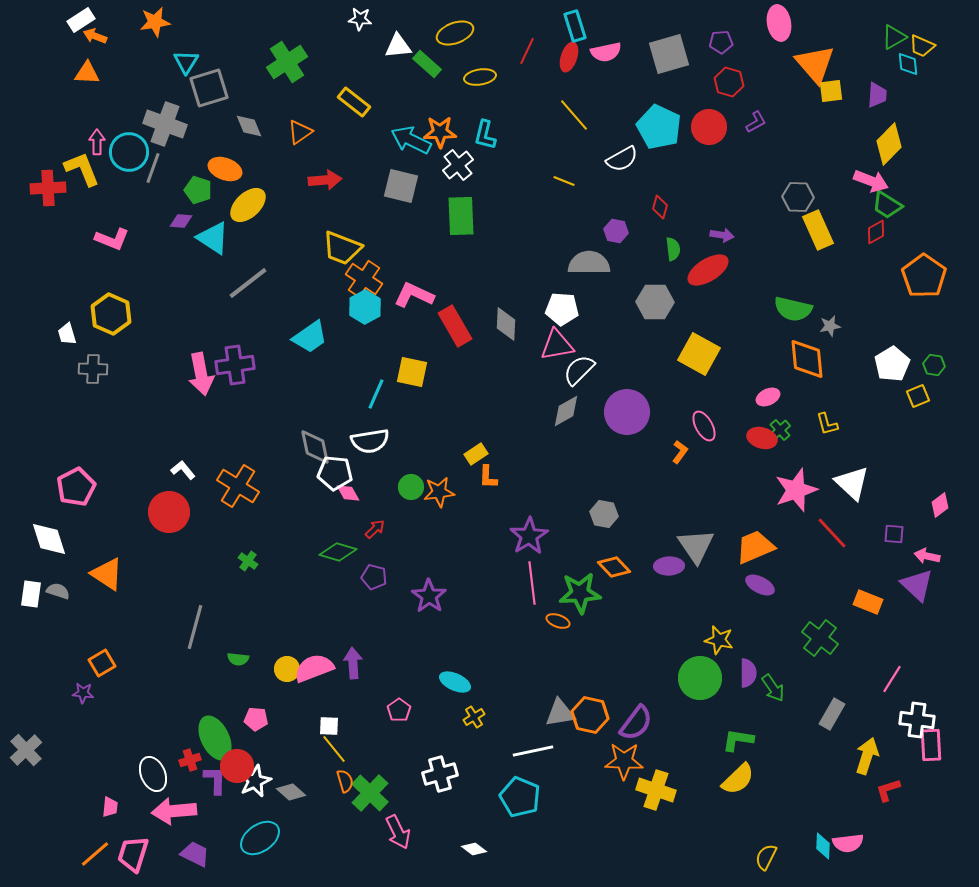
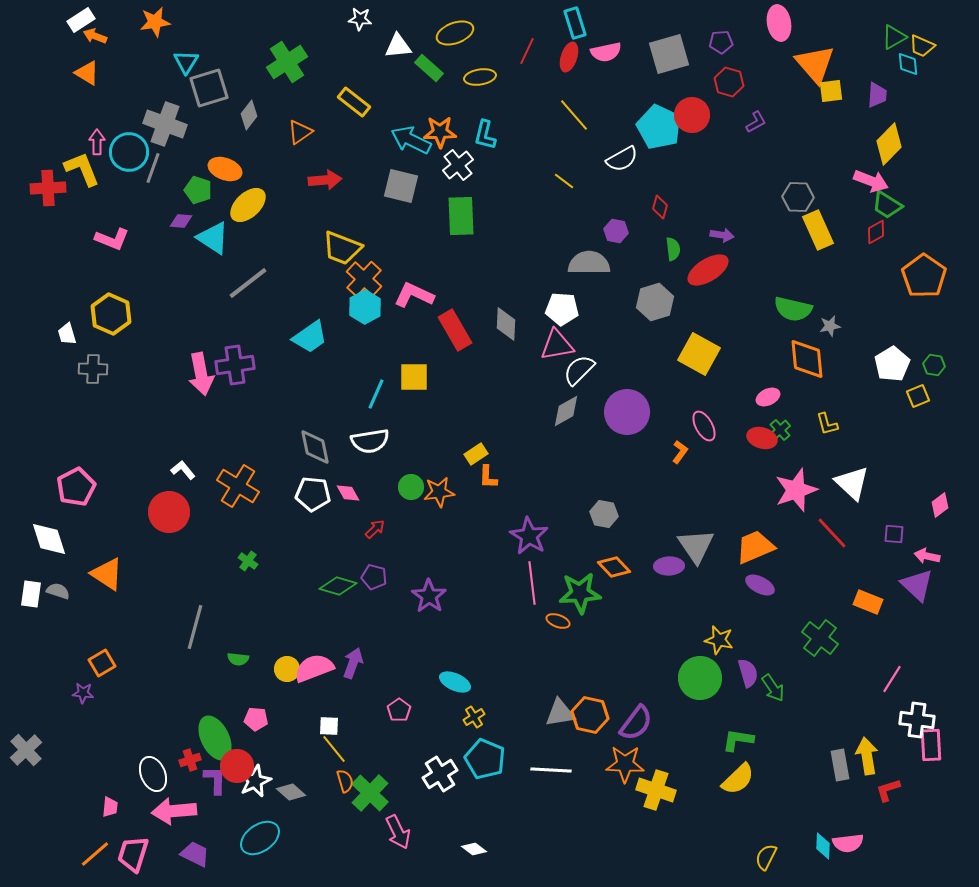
cyan rectangle at (575, 26): moved 3 px up
green rectangle at (427, 64): moved 2 px right, 4 px down
orange triangle at (87, 73): rotated 28 degrees clockwise
gray diamond at (249, 126): moved 11 px up; rotated 60 degrees clockwise
red circle at (709, 127): moved 17 px left, 12 px up
yellow line at (564, 181): rotated 15 degrees clockwise
orange cross at (364, 279): rotated 9 degrees clockwise
gray hexagon at (655, 302): rotated 18 degrees counterclockwise
red rectangle at (455, 326): moved 4 px down
yellow square at (412, 372): moved 2 px right, 5 px down; rotated 12 degrees counterclockwise
white pentagon at (335, 473): moved 22 px left, 21 px down
purple star at (529, 536): rotated 9 degrees counterclockwise
green diamond at (338, 552): moved 34 px down
purple arrow at (353, 663): rotated 24 degrees clockwise
purple semicircle at (748, 673): rotated 16 degrees counterclockwise
gray rectangle at (832, 714): moved 8 px right, 51 px down; rotated 40 degrees counterclockwise
white line at (533, 751): moved 18 px right, 19 px down; rotated 15 degrees clockwise
yellow arrow at (867, 756): rotated 27 degrees counterclockwise
orange star at (624, 761): moved 1 px right, 3 px down
white cross at (440, 774): rotated 16 degrees counterclockwise
cyan pentagon at (520, 797): moved 35 px left, 38 px up
